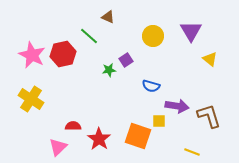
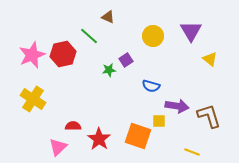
pink star: rotated 24 degrees clockwise
yellow cross: moved 2 px right
